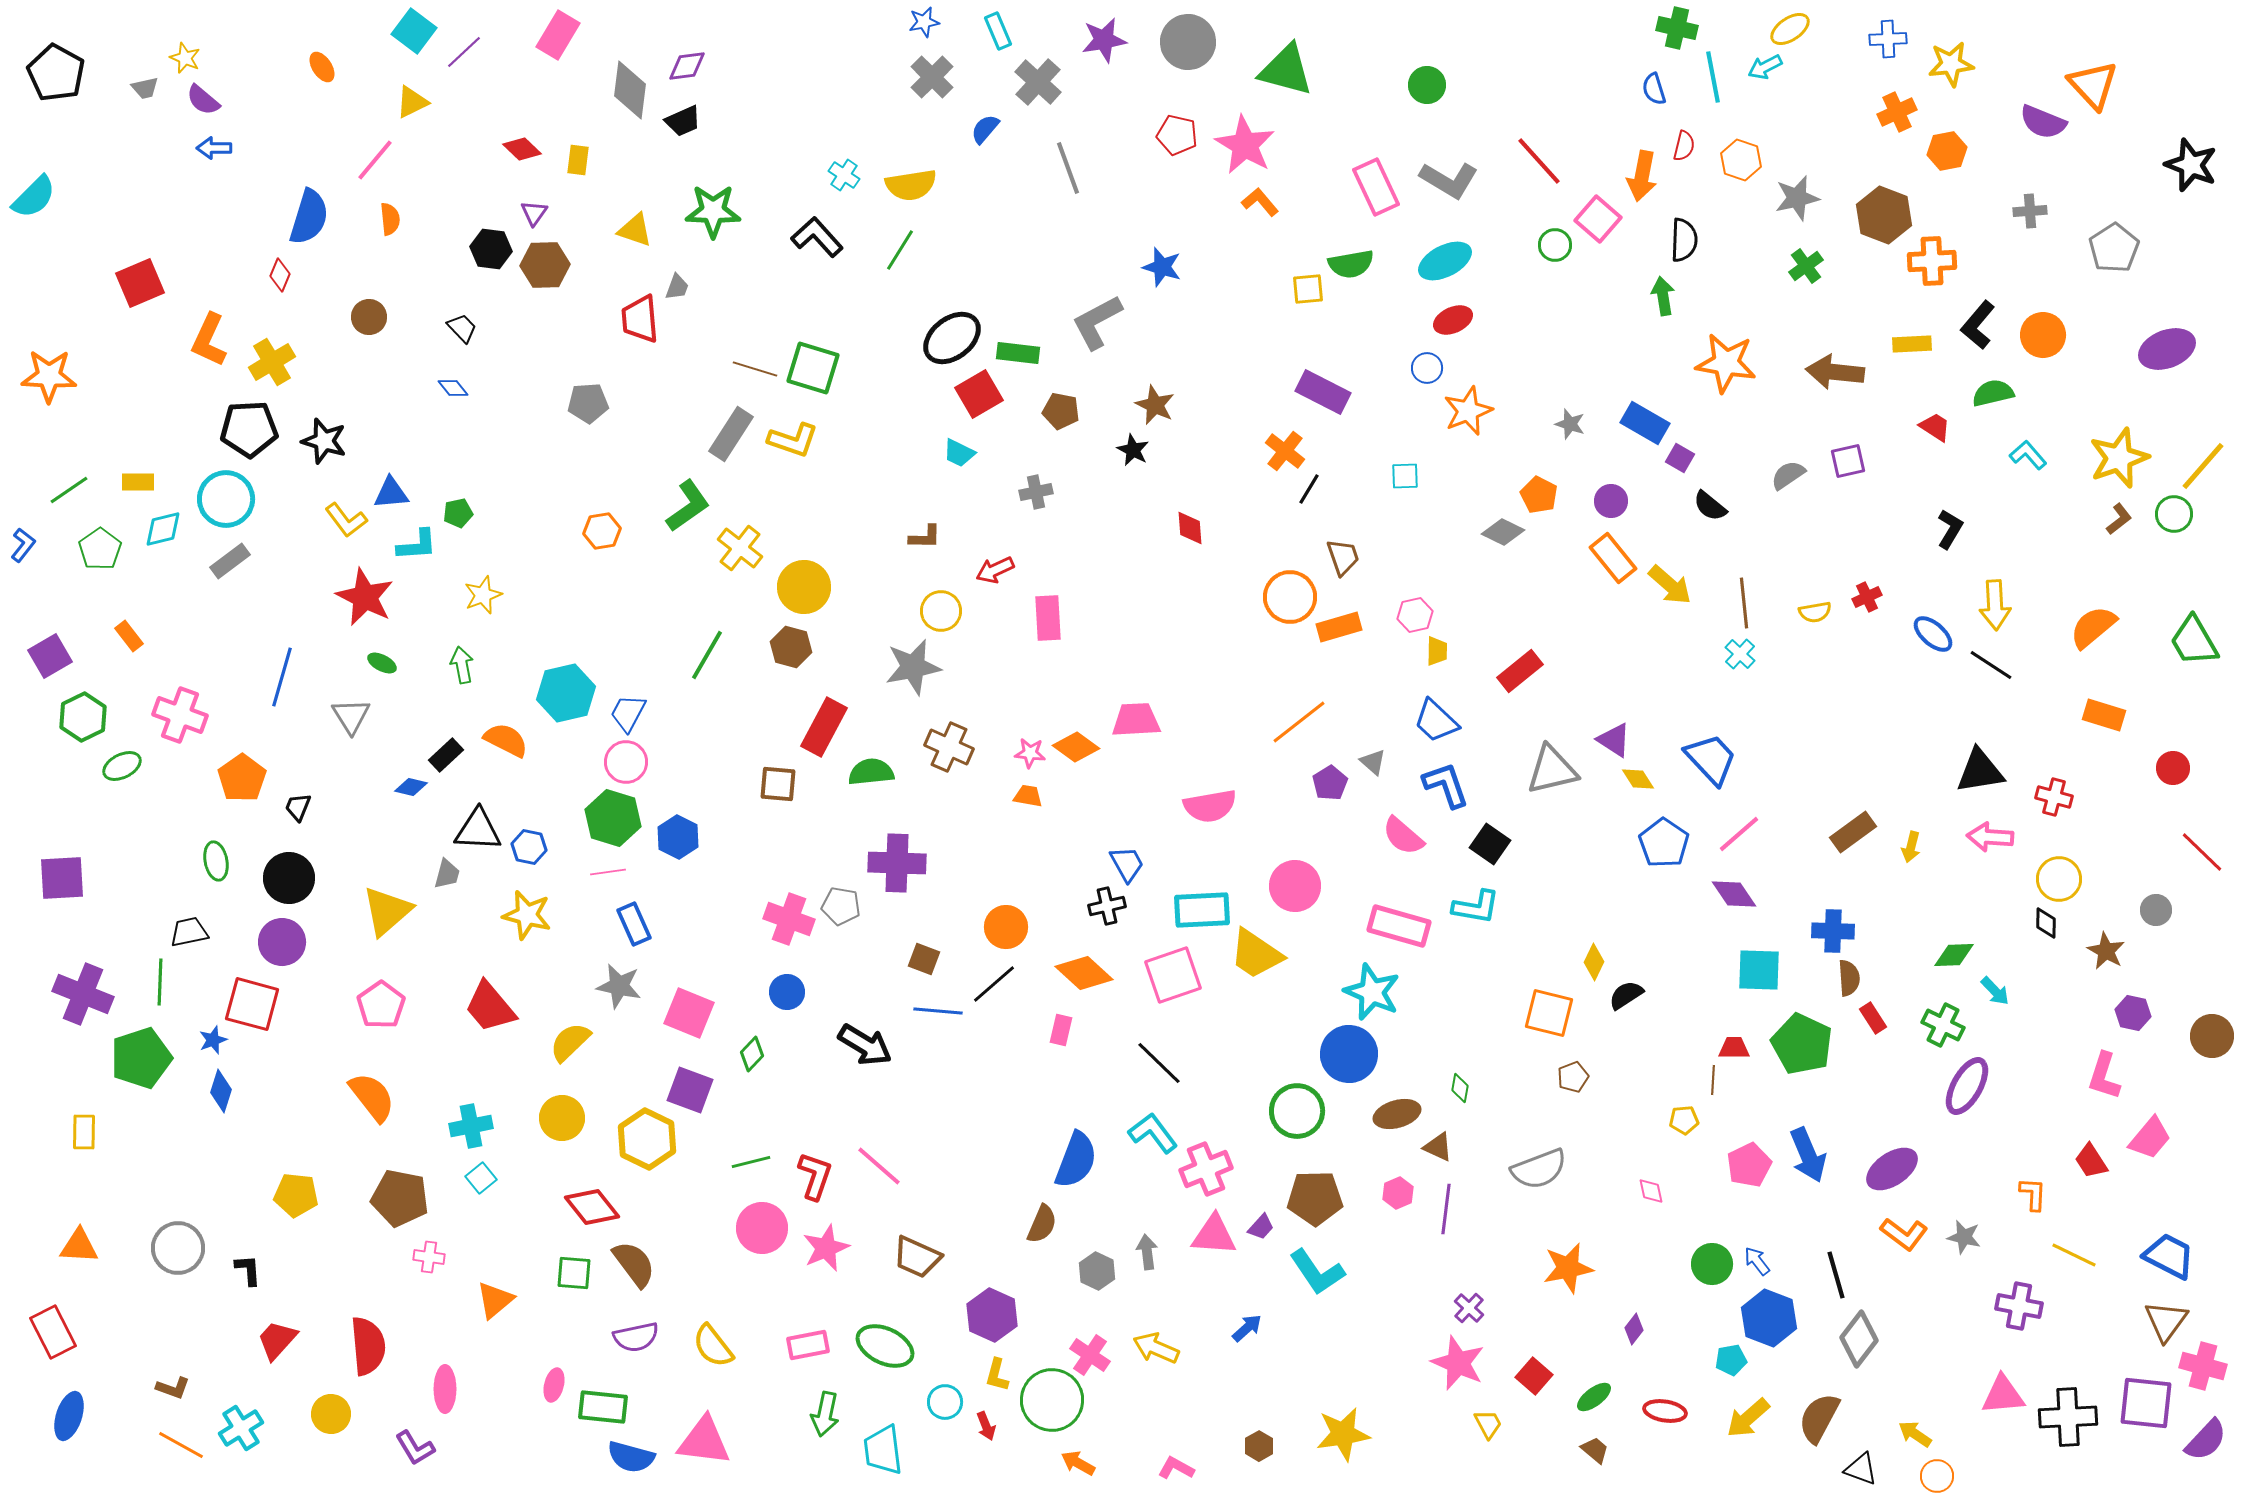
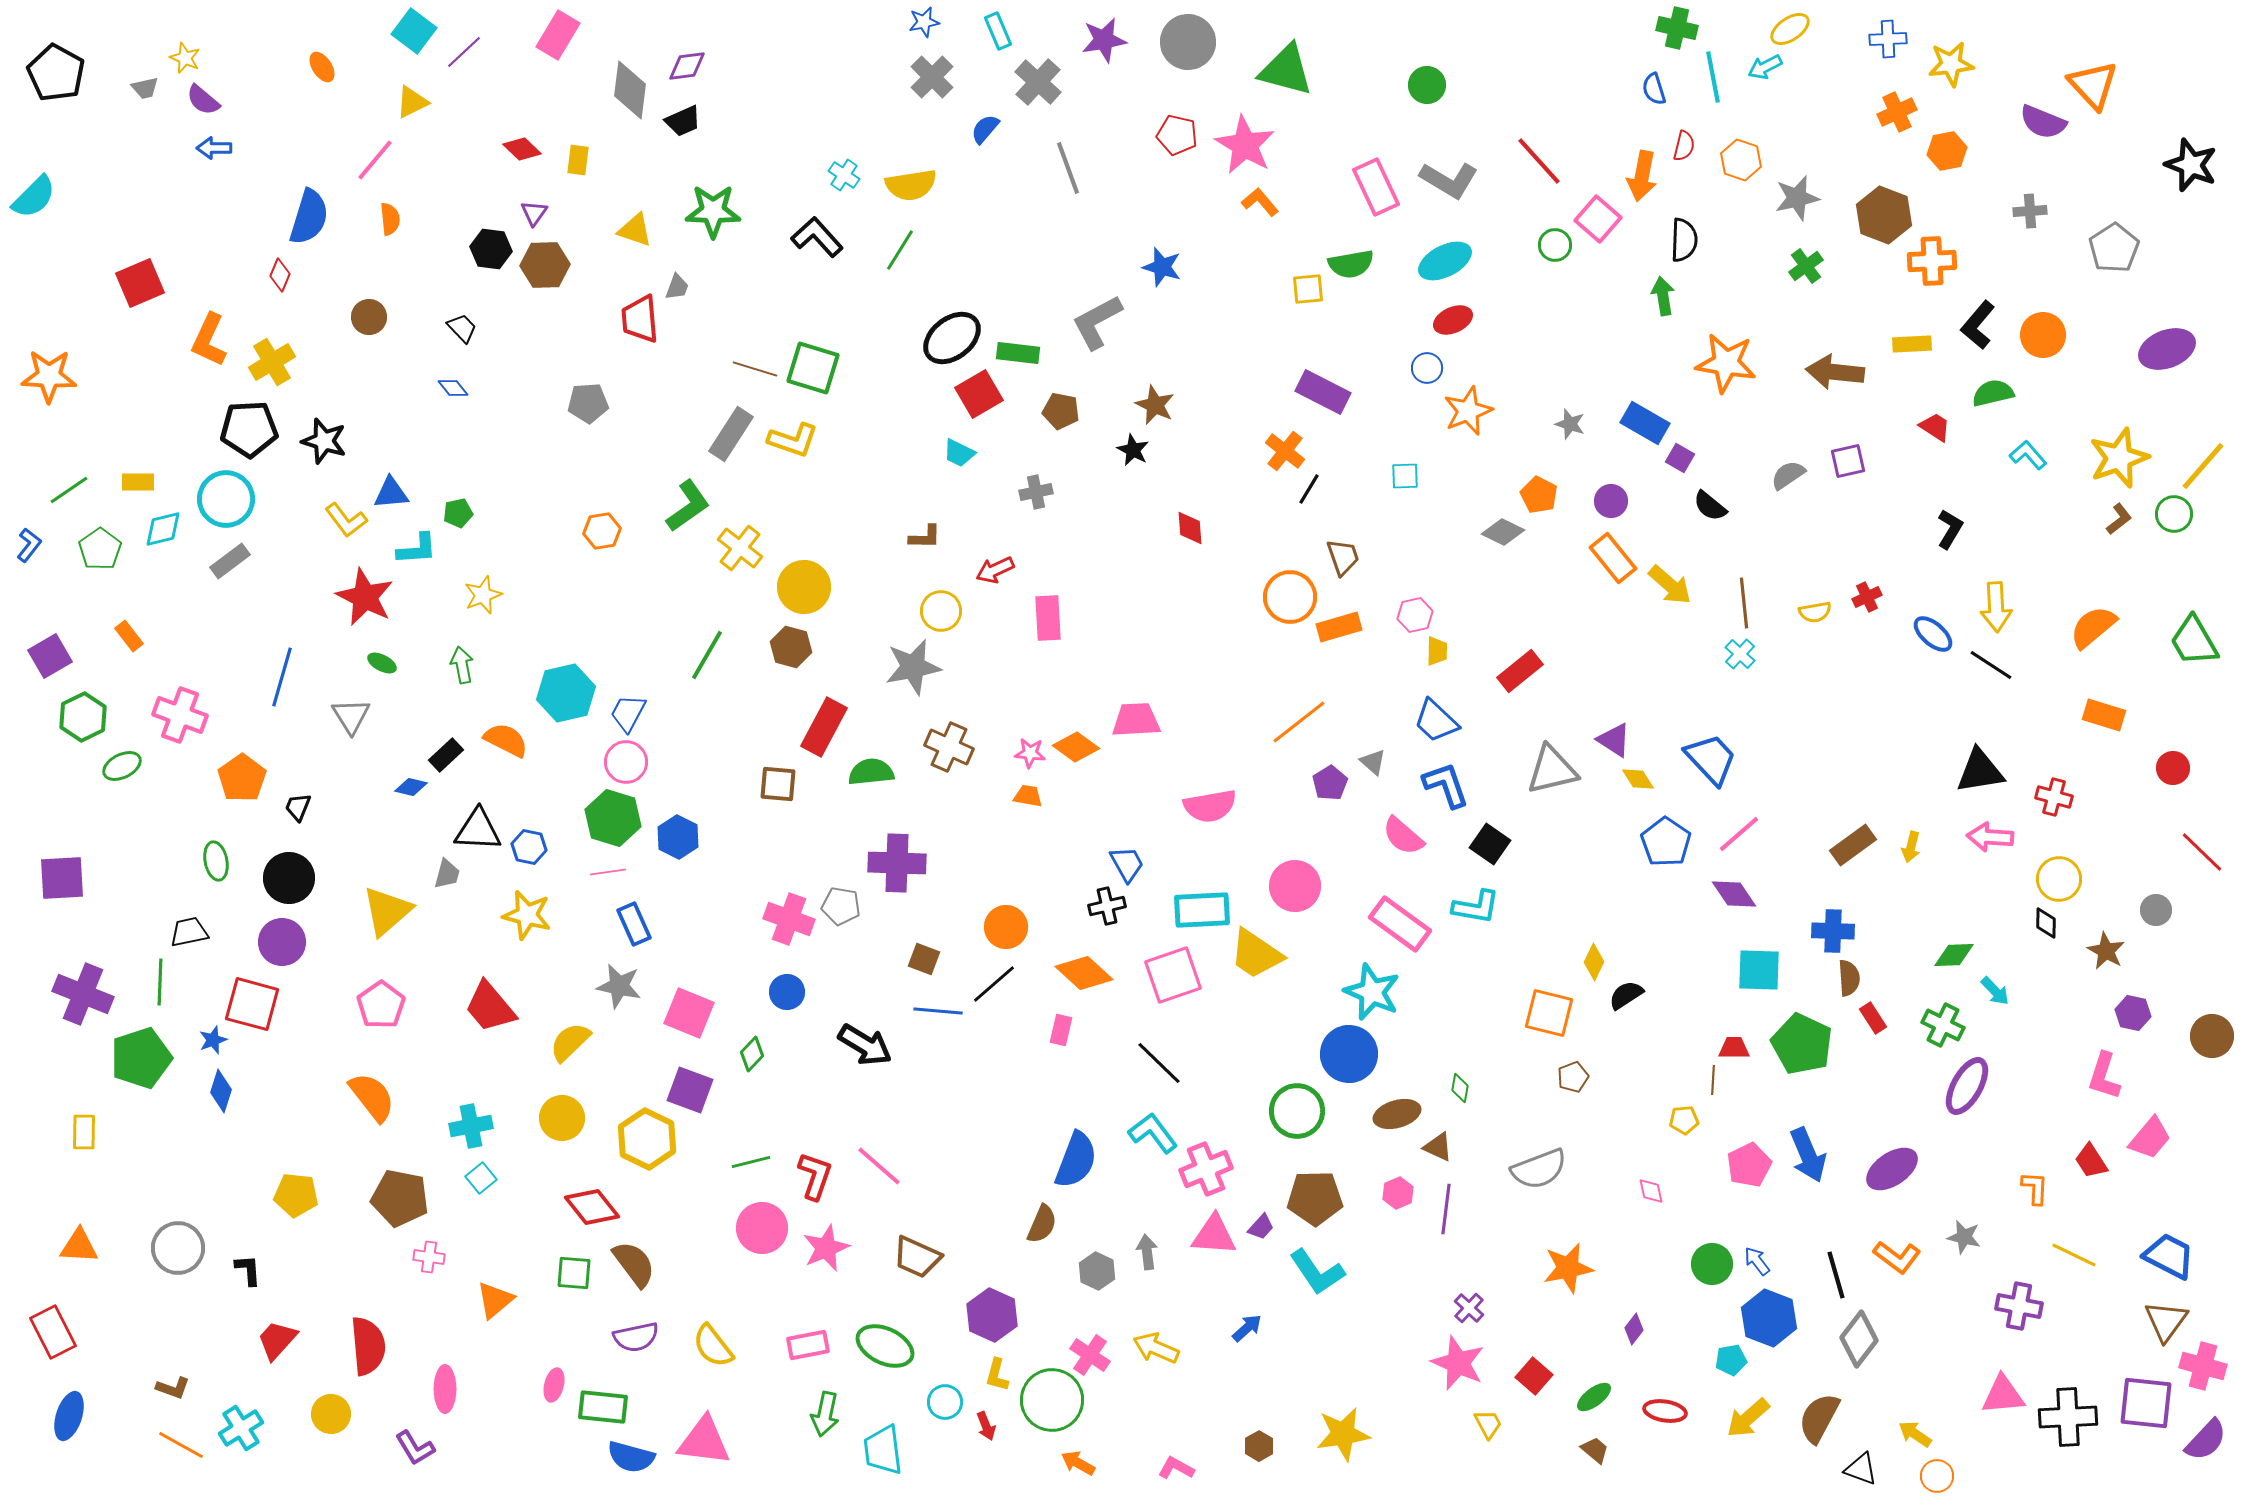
blue L-shape at (23, 545): moved 6 px right
cyan L-shape at (417, 545): moved 4 px down
yellow arrow at (1995, 605): moved 1 px right, 2 px down
brown rectangle at (1853, 832): moved 13 px down
blue pentagon at (1664, 843): moved 2 px right, 1 px up
pink rectangle at (1399, 926): moved 1 px right, 2 px up; rotated 20 degrees clockwise
orange L-shape at (2033, 1194): moved 2 px right, 6 px up
orange L-shape at (1904, 1234): moved 7 px left, 23 px down
